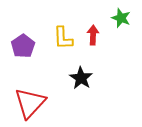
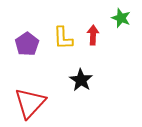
purple pentagon: moved 4 px right, 2 px up
black star: moved 2 px down
